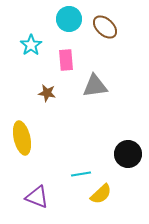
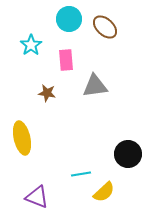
yellow semicircle: moved 3 px right, 2 px up
